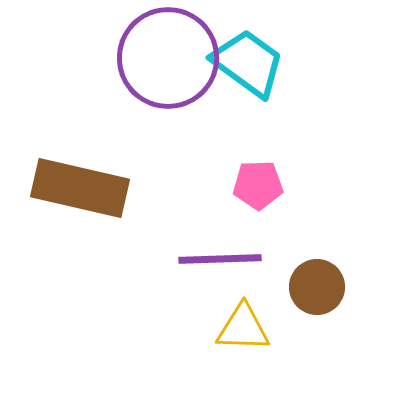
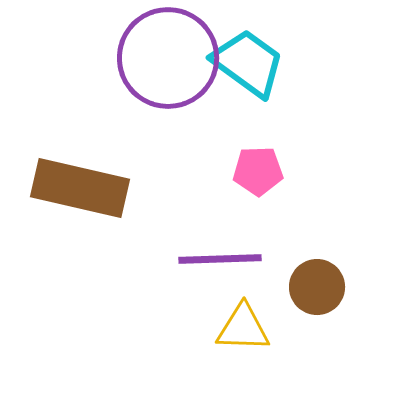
pink pentagon: moved 14 px up
